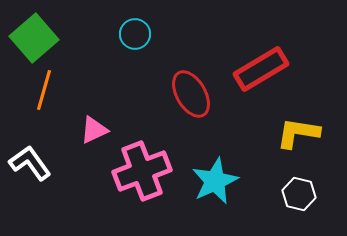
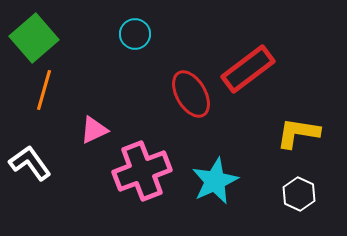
red rectangle: moved 13 px left; rotated 6 degrees counterclockwise
white hexagon: rotated 12 degrees clockwise
